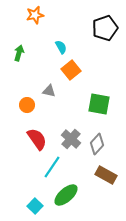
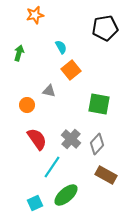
black pentagon: rotated 10 degrees clockwise
cyan square: moved 3 px up; rotated 21 degrees clockwise
